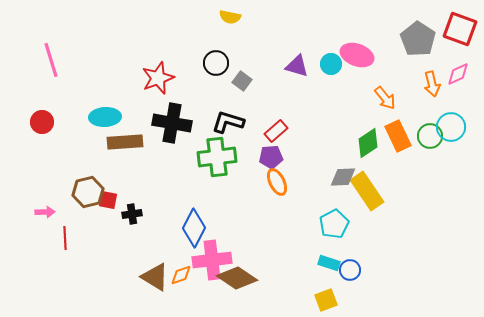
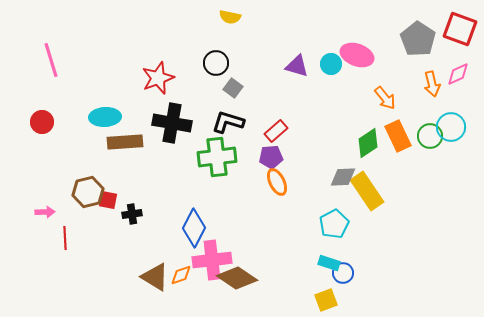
gray square at (242, 81): moved 9 px left, 7 px down
blue circle at (350, 270): moved 7 px left, 3 px down
